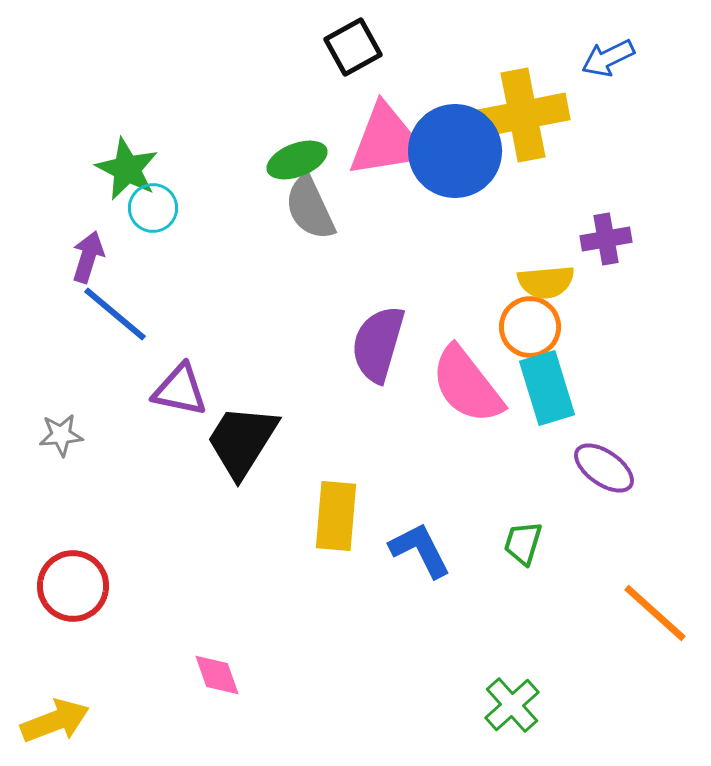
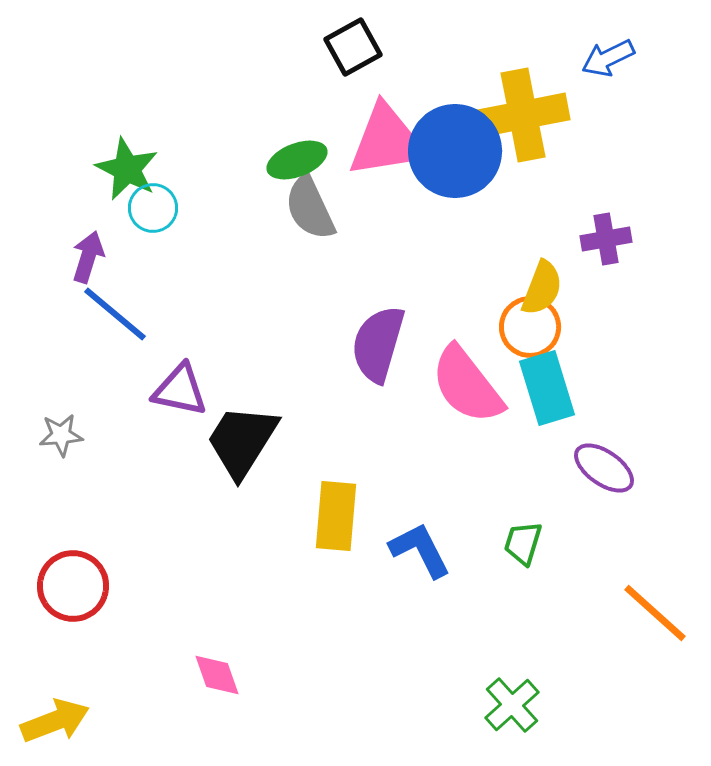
yellow semicircle: moved 4 px left, 6 px down; rotated 64 degrees counterclockwise
